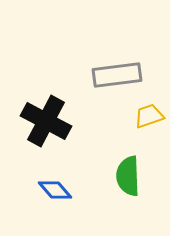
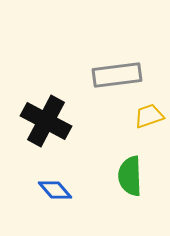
green semicircle: moved 2 px right
